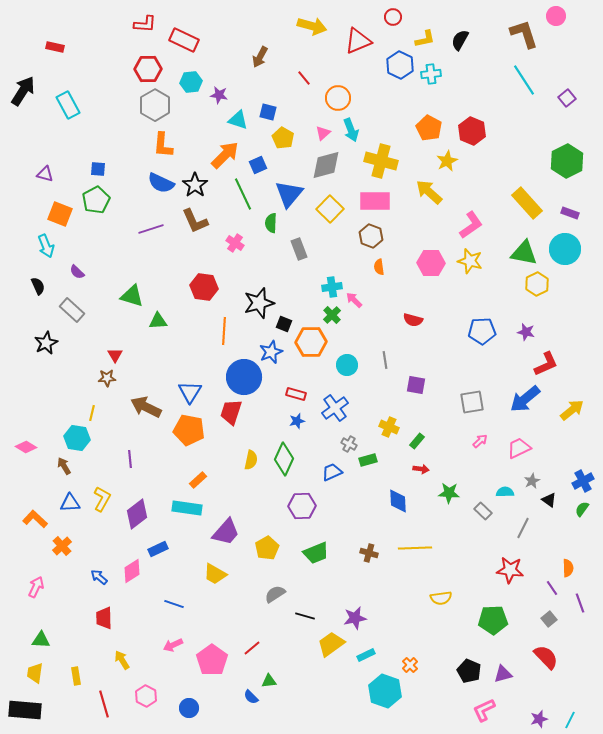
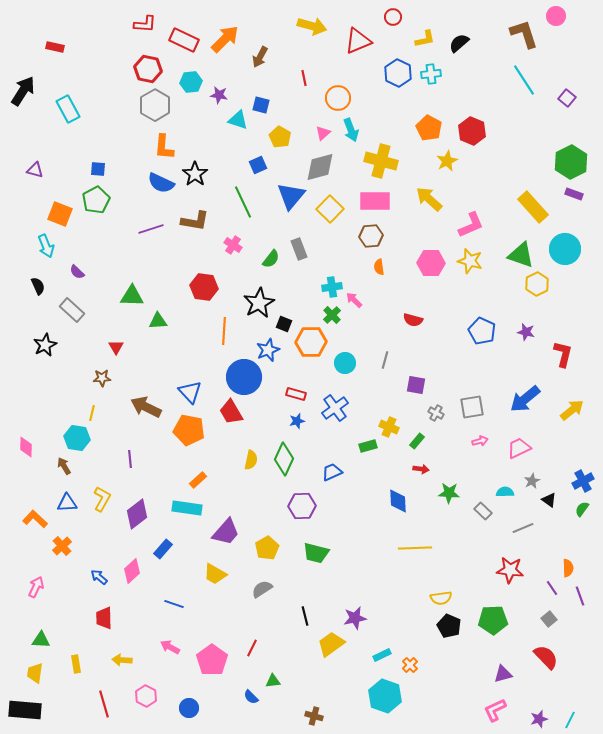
black semicircle at (460, 40): moved 1 px left, 3 px down; rotated 20 degrees clockwise
blue hexagon at (400, 65): moved 2 px left, 8 px down
red hexagon at (148, 69): rotated 12 degrees clockwise
red line at (304, 78): rotated 28 degrees clockwise
purple square at (567, 98): rotated 12 degrees counterclockwise
cyan rectangle at (68, 105): moved 4 px down
blue square at (268, 112): moved 7 px left, 7 px up
yellow pentagon at (283, 138): moved 3 px left, 1 px up
orange L-shape at (163, 145): moved 1 px right, 2 px down
orange arrow at (225, 155): moved 116 px up
green hexagon at (567, 161): moved 4 px right, 1 px down
gray diamond at (326, 165): moved 6 px left, 2 px down
purple triangle at (45, 174): moved 10 px left, 4 px up
black star at (195, 185): moved 11 px up
yellow arrow at (429, 192): moved 7 px down
green line at (243, 194): moved 8 px down
blue triangle at (289, 194): moved 2 px right, 2 px down
yellow rectangle at (527, 203): moved 6 px right, 4 px down
purple rectangle at (570, 213): moved 4 px right, 19 px up
brown L-shape at (195, 221): rotated 56 degrees counterclockwise
green semicircle at (271, 223): moved 36 px down; rotated 144 degrees counterclockwise
pink L-shape at (471, 225): rotated 12 degrees clockwise
brown hexagon at (371, 236): rotated 25 degrees counterclockwise
pink cross at (235, 243): moved 2 px left, 2 px down
green triangle at (524, 253): moved 3 px left, 2 px down; rotated 8 degrees clockwise
green triangle at (132, 296): rotated 15 degrees counterclockwise
black star at (259, 303): rotated 12 degrees counterclockwise
blue pentagon at (482, 331): rotated 28 degrees clockwise
black star at (46, 343): moved 1 px left, 2 px down
blue star at (271, 352): moved 3 px left, 2 px up
red triangle at (115, 355): moved 1 px right, 8 px up
gray line at (385, 360): rotated 24 degrees clockwise
red L-shape at (546, 364): moved 17 px right, 10 px up; rotated 52 degrees counterclockwise
cyan circle at (347, 365): moved 2 px left, 2 px up
brown star at (107, 378): moved 5 px left
blue triangle at (190, 392): rotated 15 degrees counterclockwise
gray square at (472, 402): moved 5 px down
red trapezoid at (231, 412): rotated 48 degrees counterclockwise
pink arrow at (480, 441): rotated 28 degrees clockwise
gray cross at (349, 444): moved 87 px right, 31 px up
pink diamond at (26, 447): rotated 60 degrees clockwise
green rectangle at (368, 460): moved 14 px up
blue triangle at (70, 503): moved 3 px left
gray line at (523, 528): rotated 40 degrees clockwise
blue rectangle at (158, 549): moved 5 px right; rotated 24 degrees counterclockwise
green trapezoid at (316, 553): rotated 36 degrees clockwise
brown cross at (369, 553): moved 55 px left, 163 px down
pink diamond at (132, 571): rotated 10 degrees counterclockwise
gray semicircle at (275, 594): moved 13 px left, 5 px up
purple line at (580, 603): moved 7 px up
black line at (305, 616): rotated 60 degrees clockwise
pink arrow at (173, 645): moved 3 px left, 2 px down; rotated 54 degrees clockwise
red line at (252, 648): rotated 24 degrees counterclockwise
cyan rectangle at (366, 655): moved 16 px right
yellow arrow at (122, 660): rotated 54 degrees counterclockwise
black pentagon at (469, 671): moved 20 px left, 45 px up
yellow rectangle at (76, 676): moved 12 px up
green triangle at (269, 681): moved 4 px right
cyan hexagon at (385, 691): moved 5 px down
pink L-shape at (484, 710): moved 11 px right
